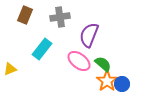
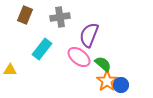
pink ellipse: moved 4 px up
yellow triangle: moved 1 px down; rotated 24 degrees clockwise
blue circle: moved 1 px left, 1 px down
